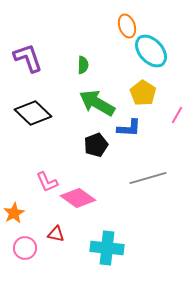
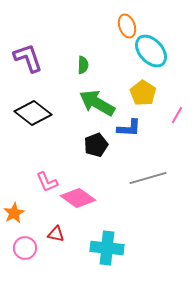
black diamond: rotated 6 degrees counterclockwise
